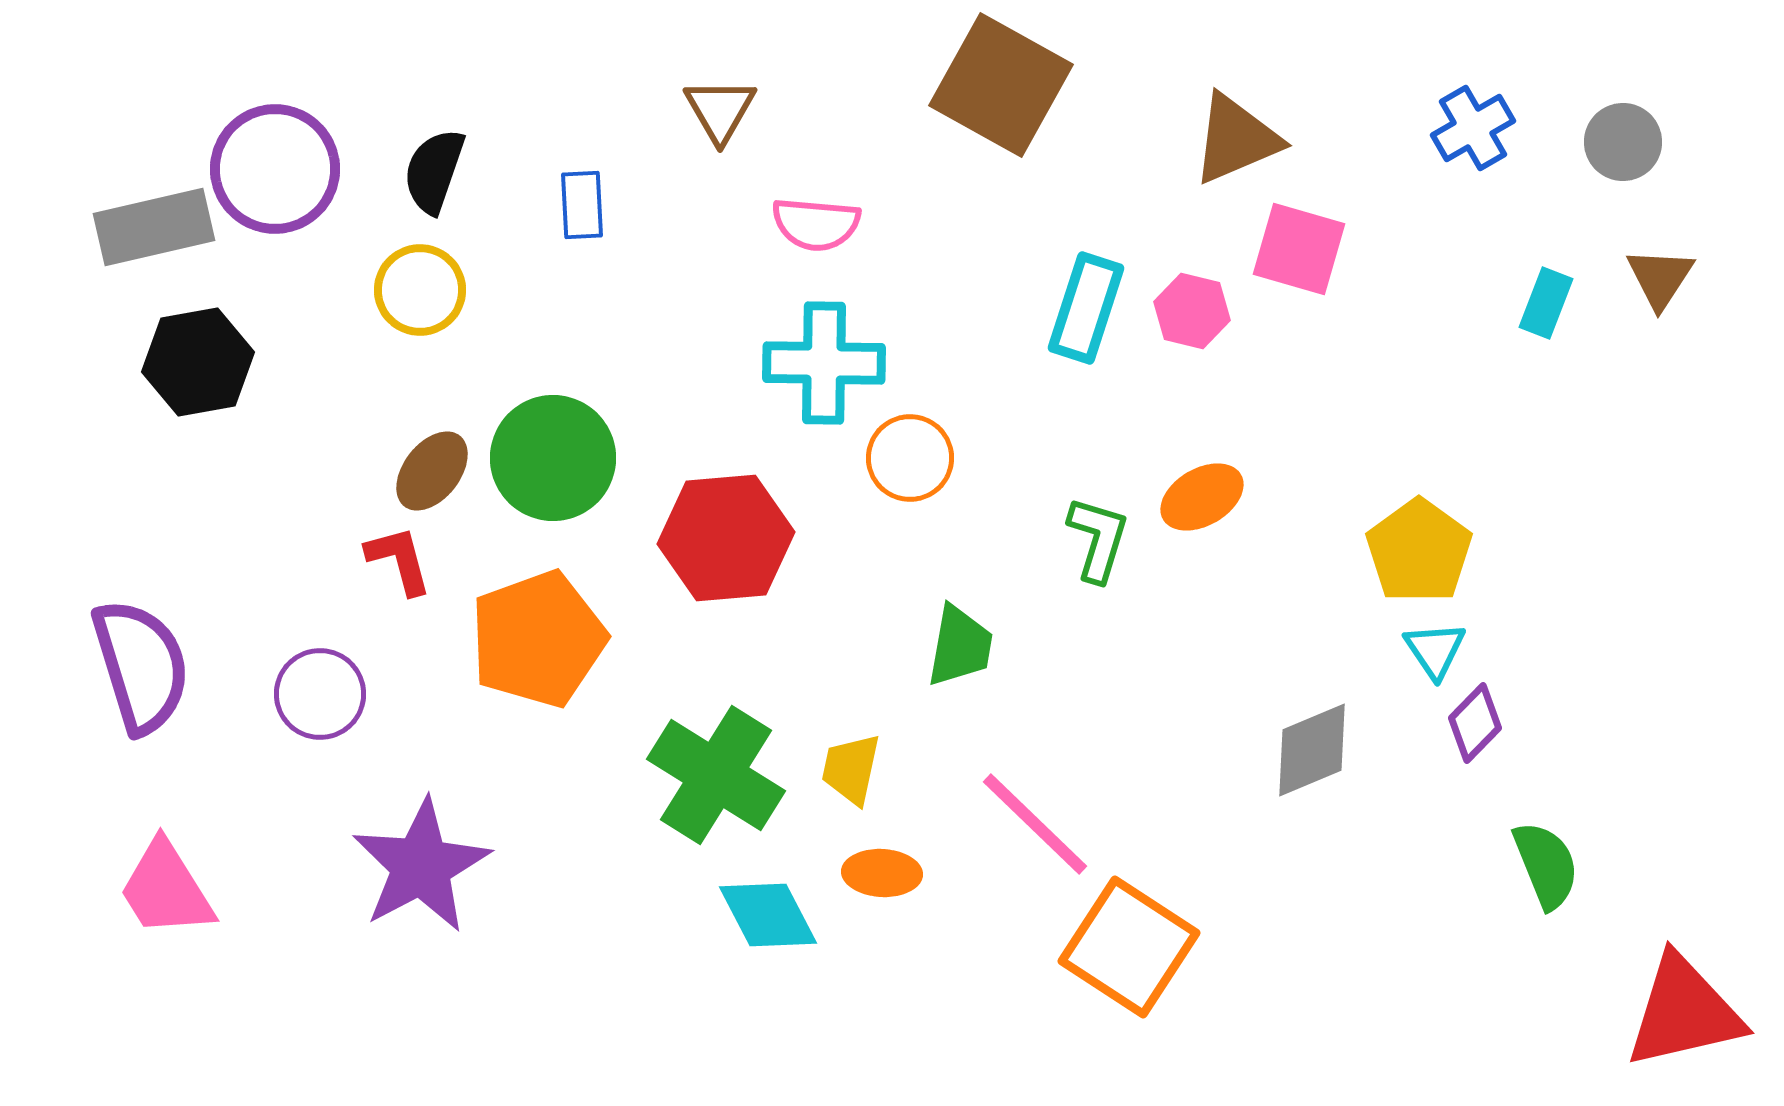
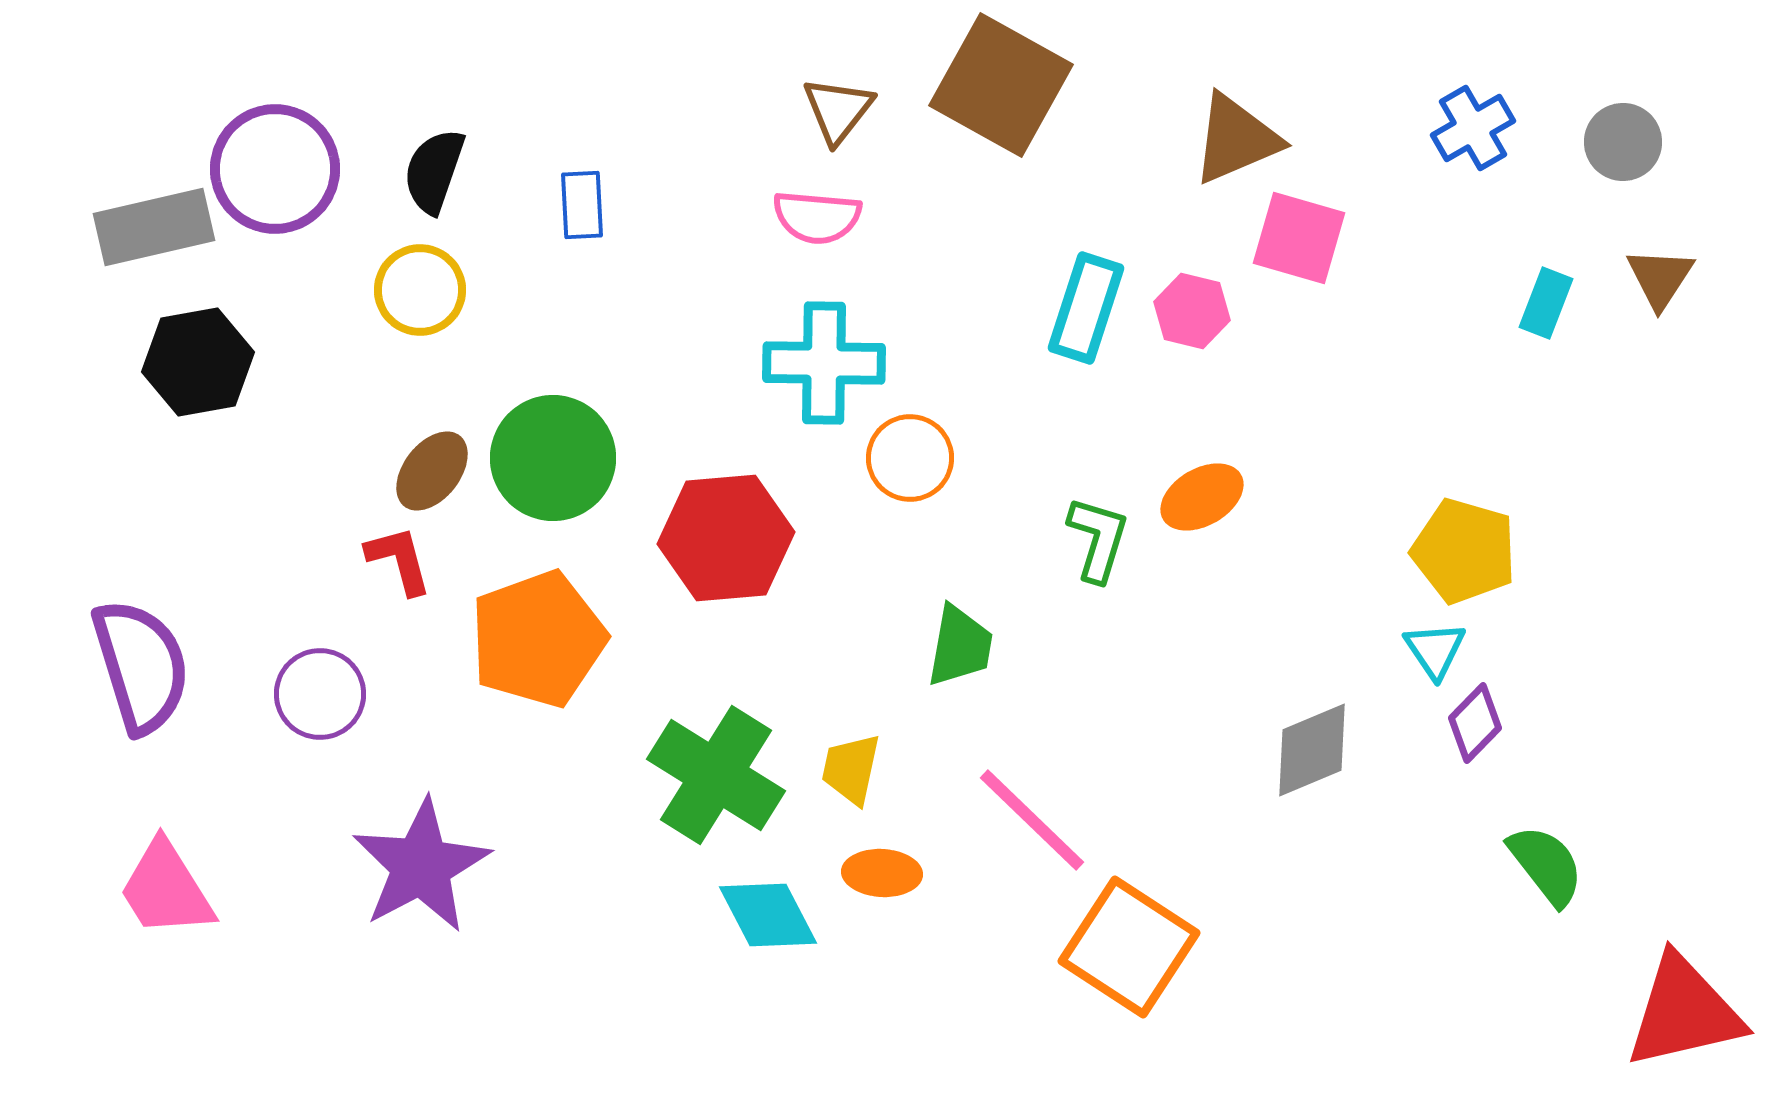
brown triangle at (720, 110): moved 118 px right; rotated 8 degrees clockwise
pink semicircle at (816, 224): moved 1 px right, 7 px up
pink square at (1299, 249): moved 11 px up
yellow pentagon at (1419, 551): moved 45 px right; rotated 20 degrees counterclockwise
pink line at (1035, 824): moved 3 px left, 4 px up
green semicircle at (1546, 865): rotated 16 degrees counterclockwise
